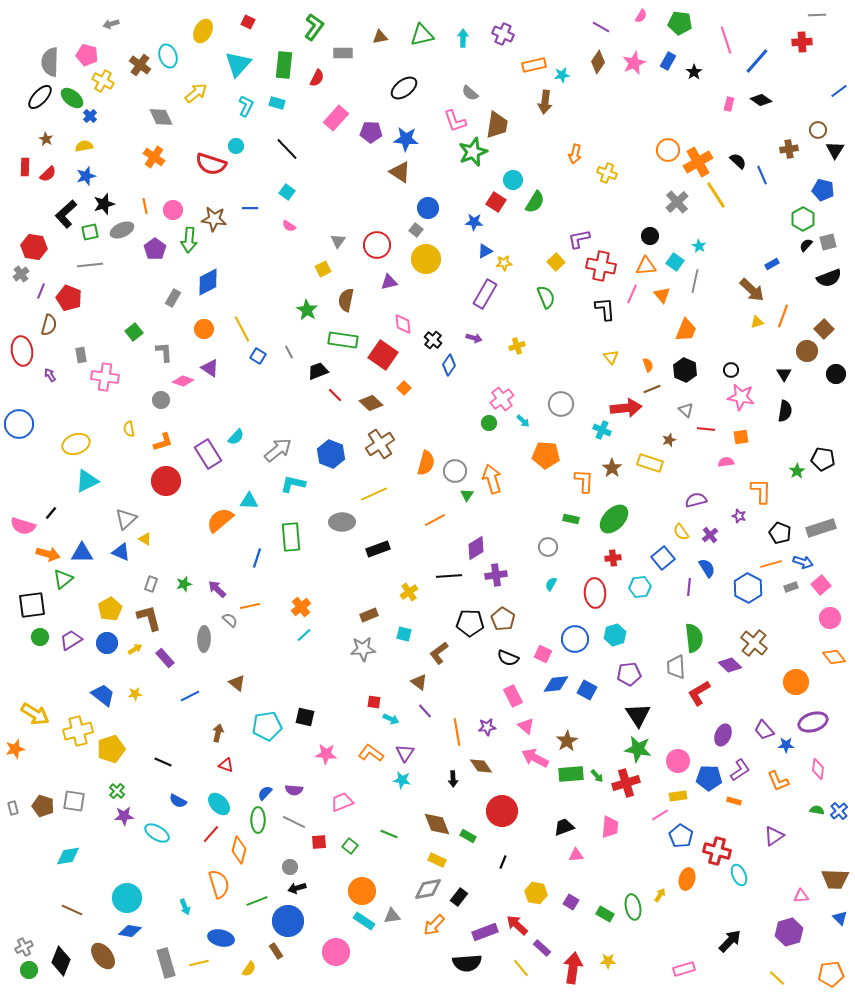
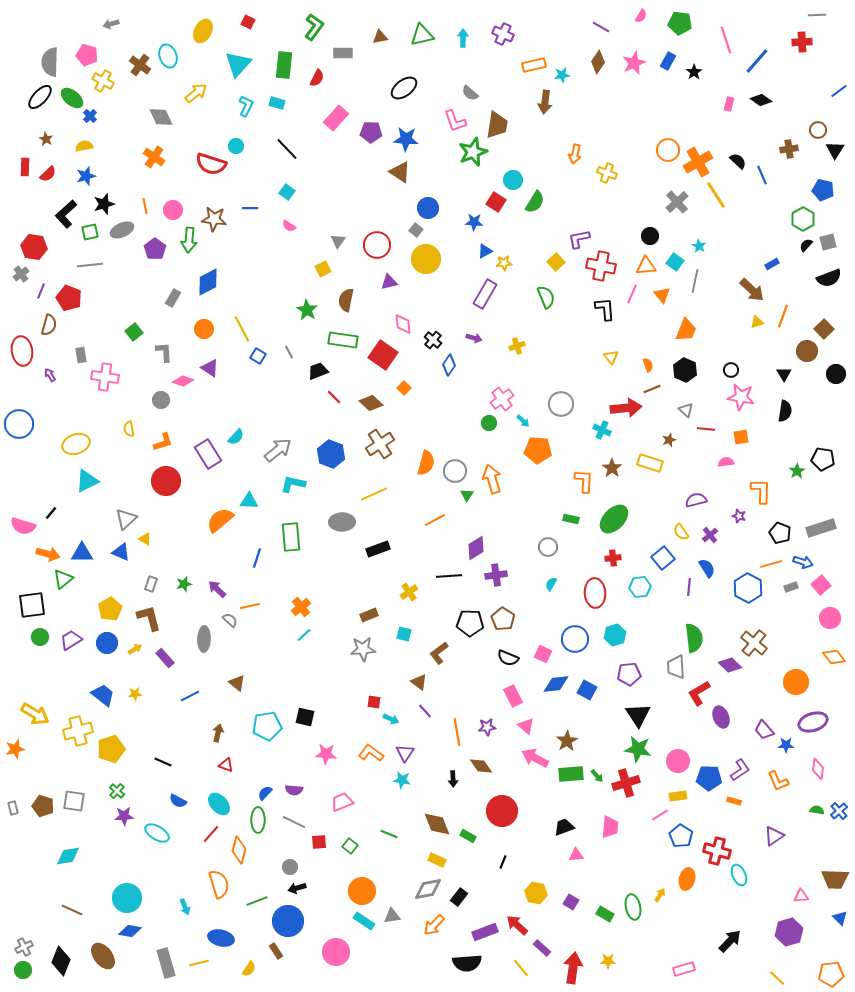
red line at (335, 395): moved 1 px left, 2 px down
orange pentagon at (546, 455): moved 8 px left, 5 px up
purple ellipse at (723, 735): moved 2 px left, 18 px up; rotated 45 degrees counterclockwise
green circle at (29, 970): moved 6 px left
